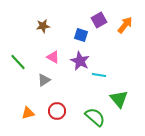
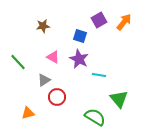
orange arrow: moved 1 px left, 3 px up
blue square: moved 1 px left, 1 px down
purple star: moved 1 px left, 2 px up
red circle: moved 14 px up
green semicircle: rotated 10 degrees counterclockwise
